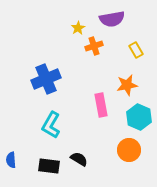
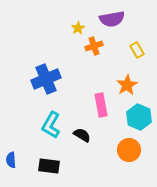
yellow rectangle: moved 1 px right
orange star: rotated 20 degrees counterclockwise
black semicircle: moved 3 px right, 24 px up
